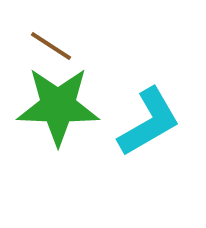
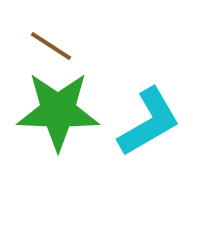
green star: moved 5 px down
